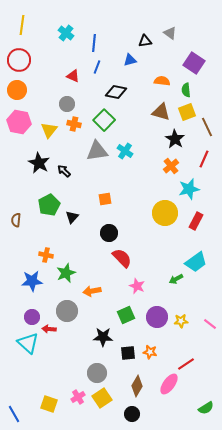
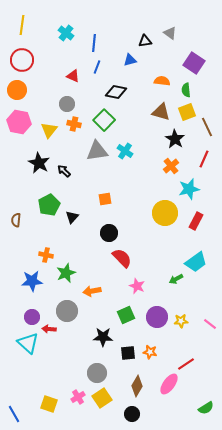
red circle at (19, 60): moved 3 px right
